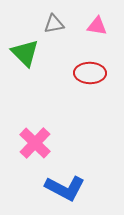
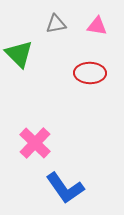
gray triangle: moved 2 px right
green triangle: moved 6 px left, 1 px down
blue L-shape: rotated 27 degrees clockwise
